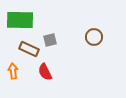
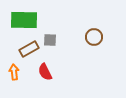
green rectangle: moved 4 px right
gray square: rotated 16 degrees clockwise
brown rectangle: rotated 54 degrees counterclockwise
orange arrow: moved 1 px right, 1 px down
